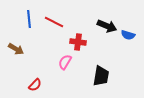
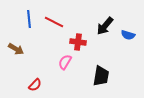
black arrow: moved 2 px left; rotated 108 degrees clockwise
